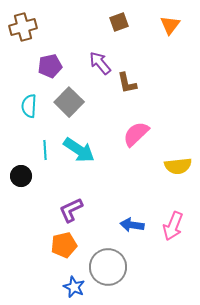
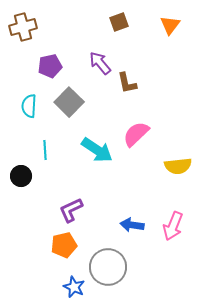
cyan arrow: moved 18 px right
